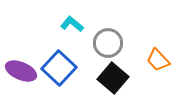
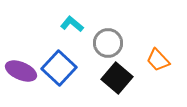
black square: moved 4 px right
